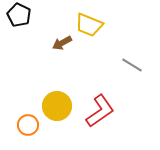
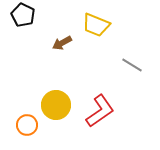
black pentagon: moved 4 px right
yellow trapezoid: moved 7 px right
yellow circle: moved 1 px left, 1 px up
orange circle: moved 1 px left
